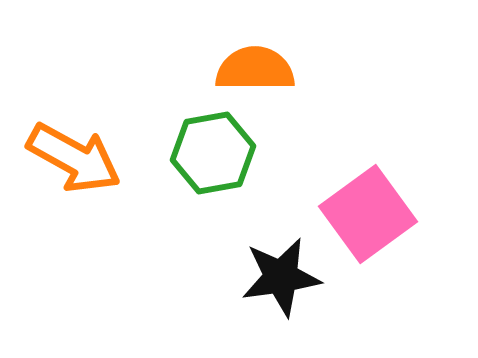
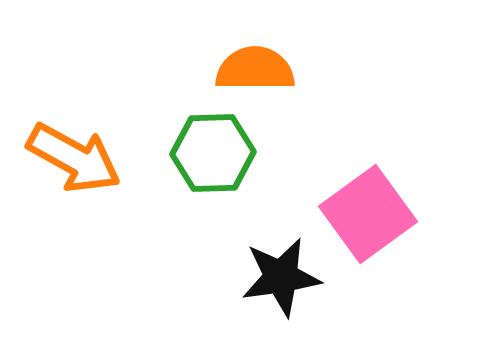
green hexagon: rotated 8 degrees clockwise
